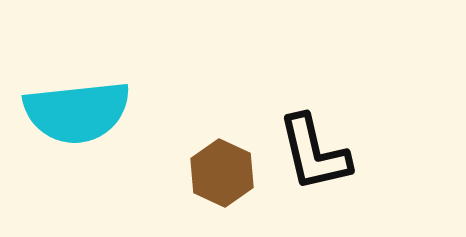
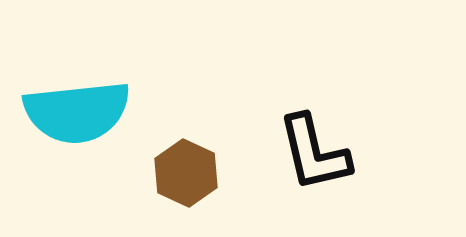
brown hexagon: moved 36 px left
